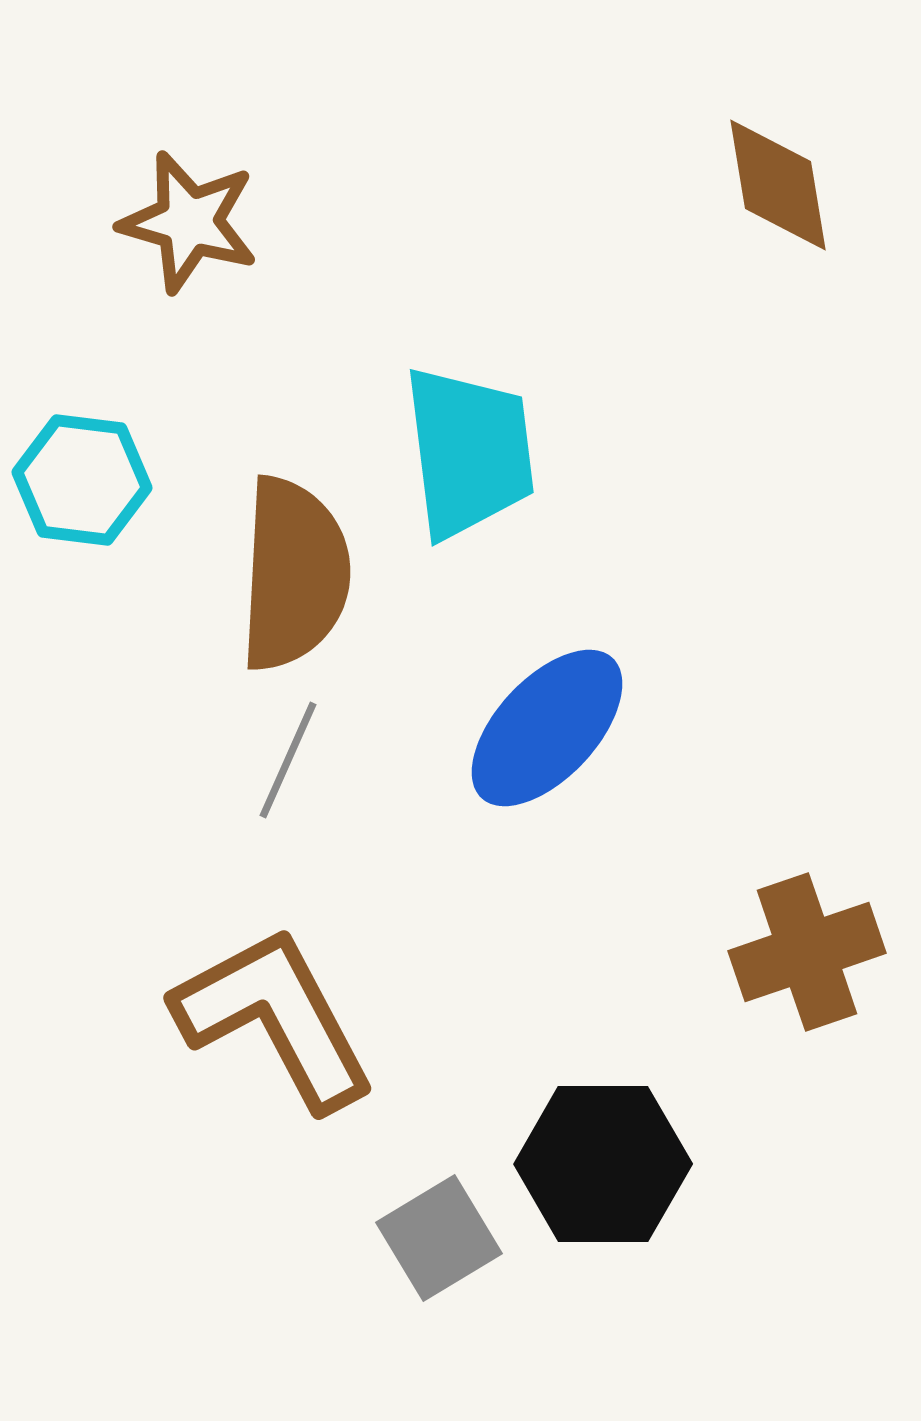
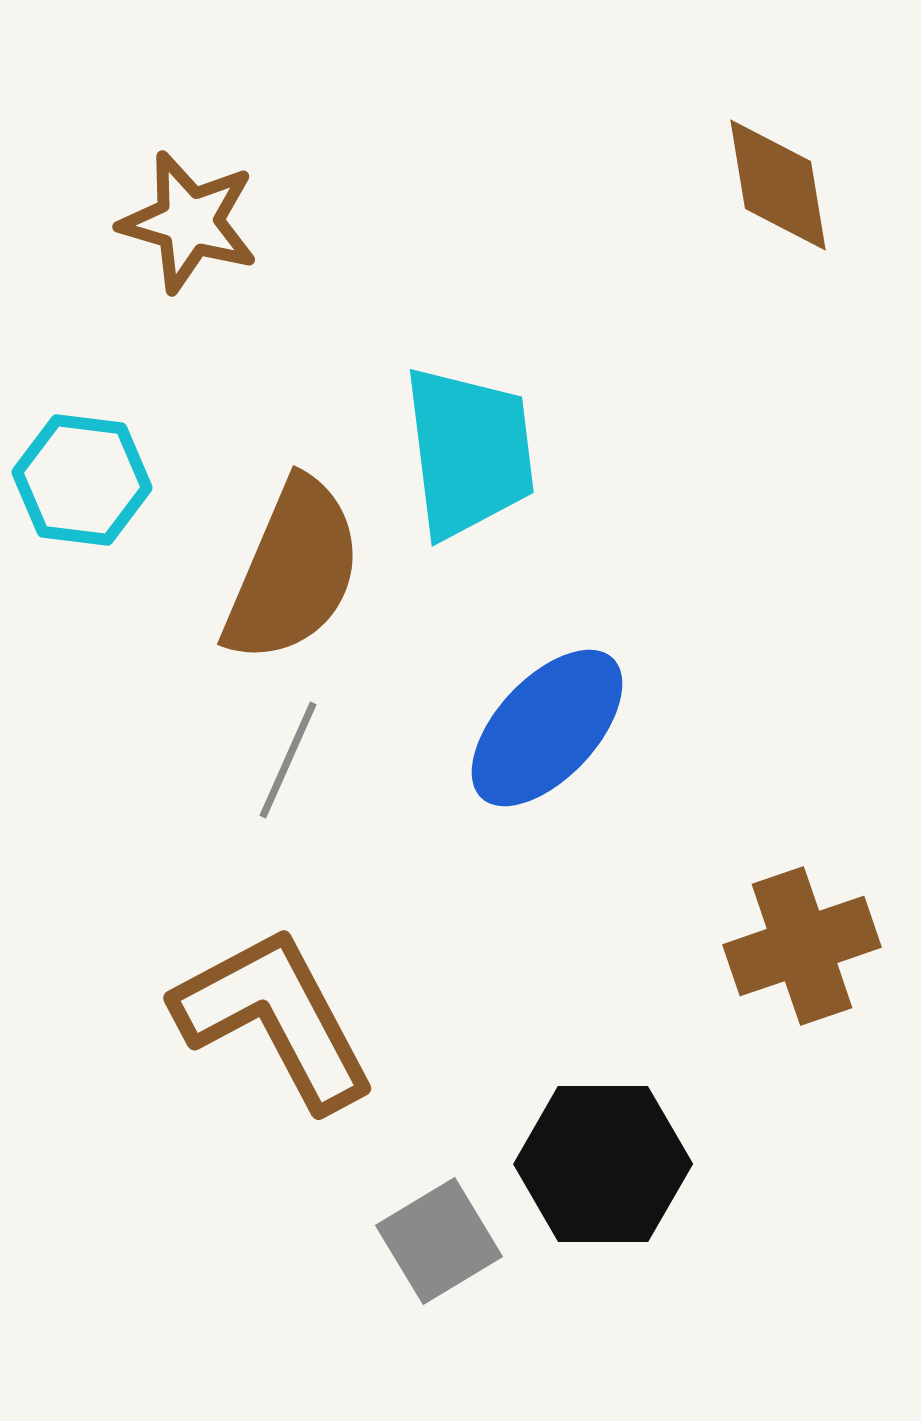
brown semicircle: moved 1 px left, 3 px up; rotated 20 degrees clockwise
brown cross: moved 5 px left, 6 px up
gray square: moved 3 px down
